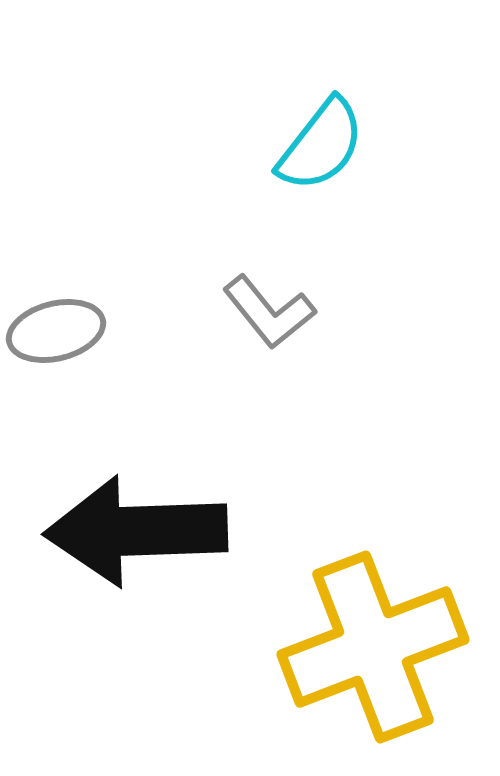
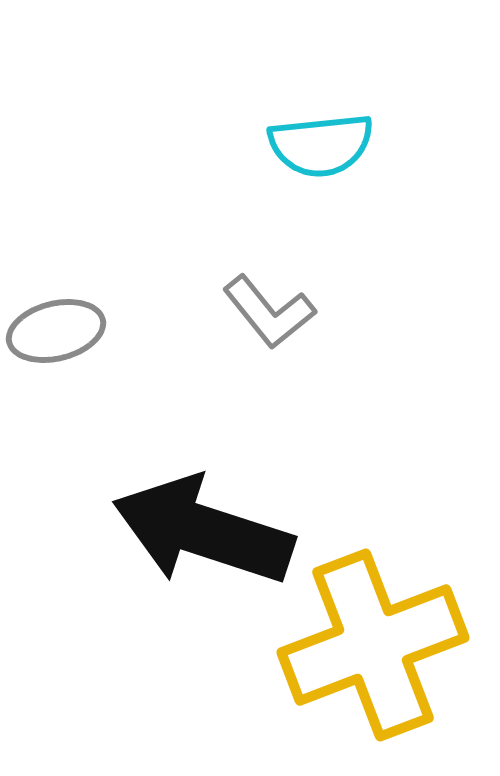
cyan semicircle: rotated 46 degrees clockwise
black arrow: moved 67 px right; rotated 20 degrees clockwise
yellow cross: moved 2 px up
